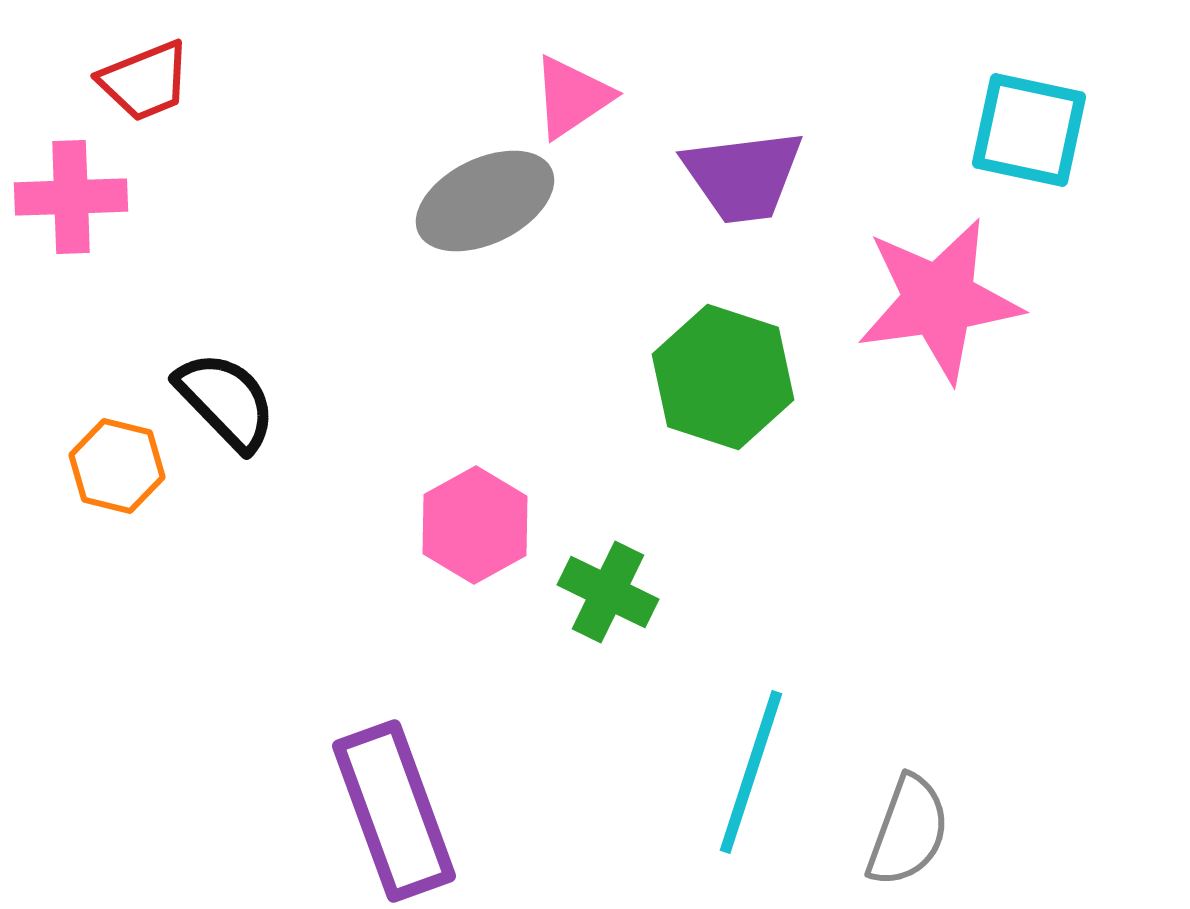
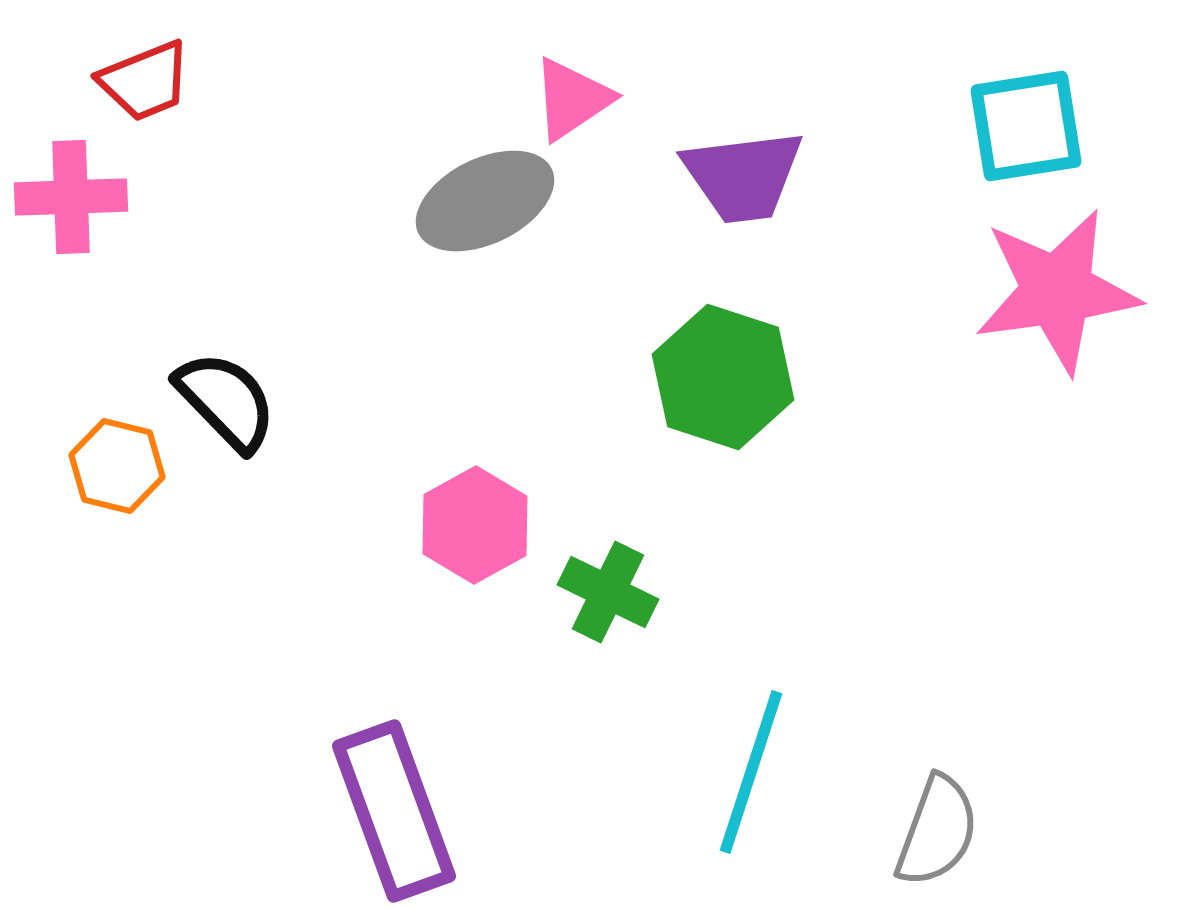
pink triangle: moved 2 px down
cyan square: moved 3 px left, 4 px up; rotated 21 degrees counterclockwise
pink star: moved 118 px right, 9 px up
gray semicircle: moved 29 px right
